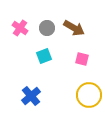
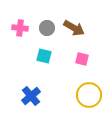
pink cross: rotated 28 degrees counterclockwise
cyan square: rotated 35 degrees clockwise
